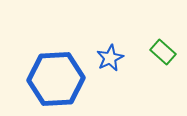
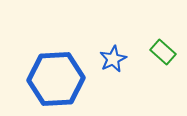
blue star: moved 3 px right, 1 px down
